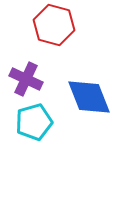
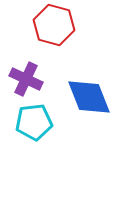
cyan pentagon: rotated 9 degrees clockwise
